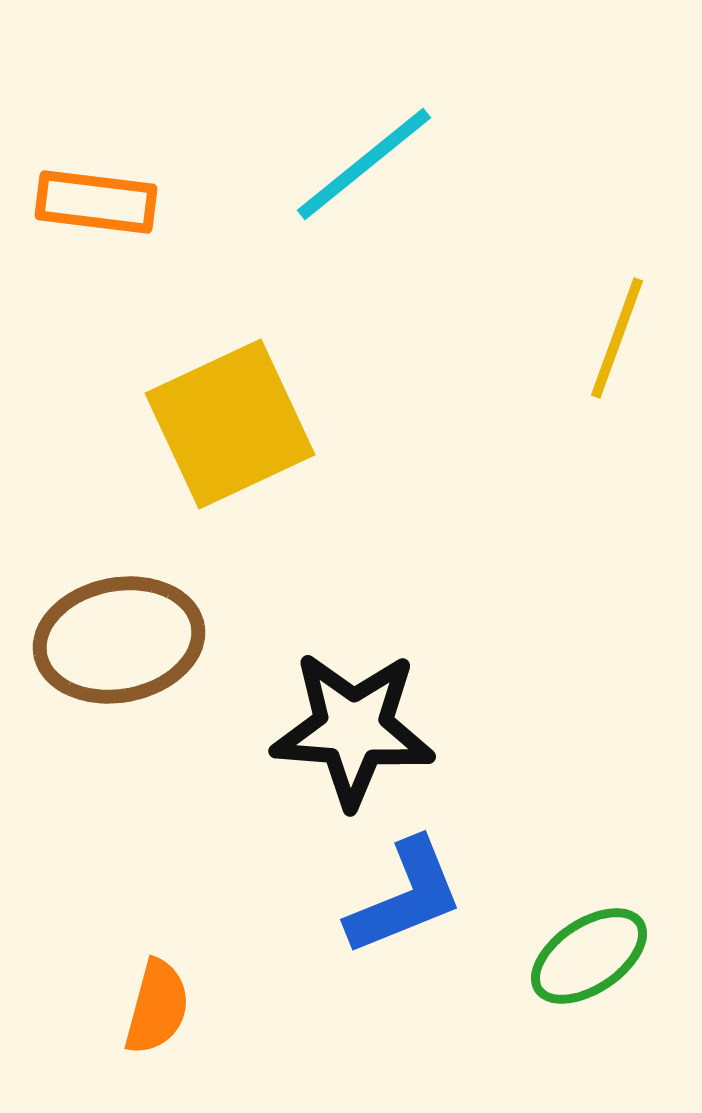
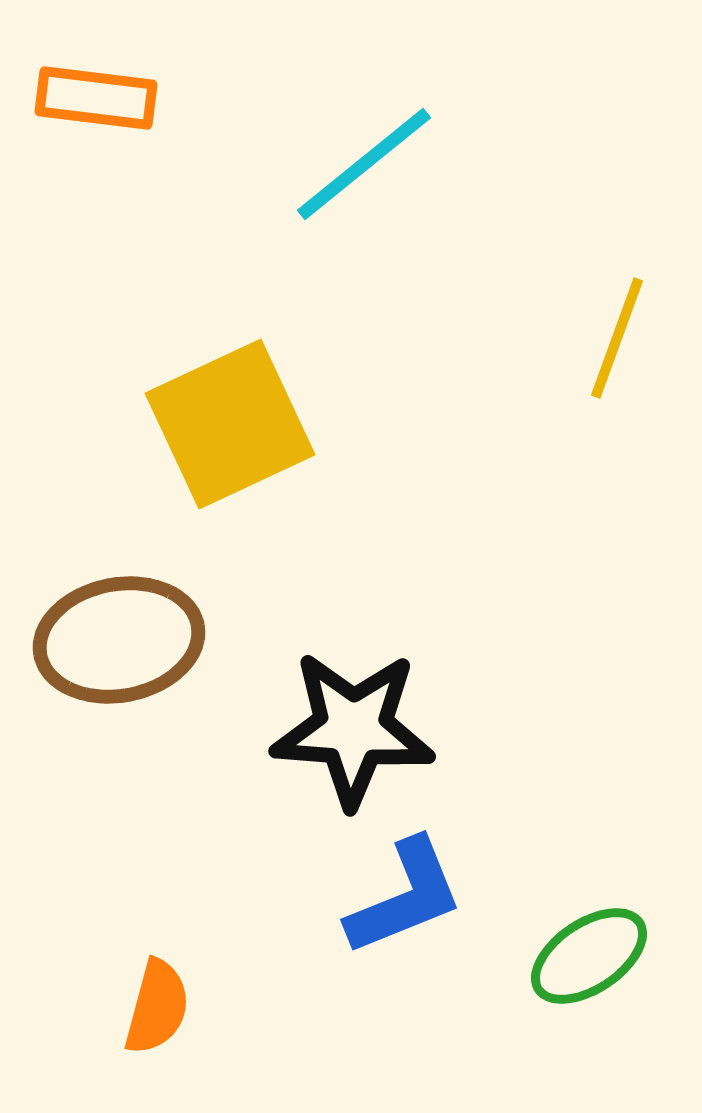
orange rectangle: moved 104 px up
